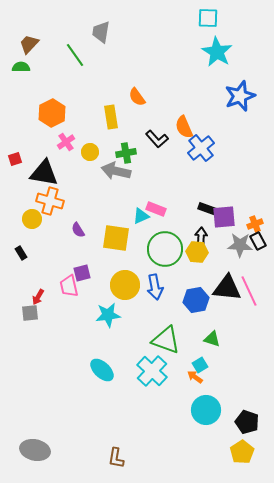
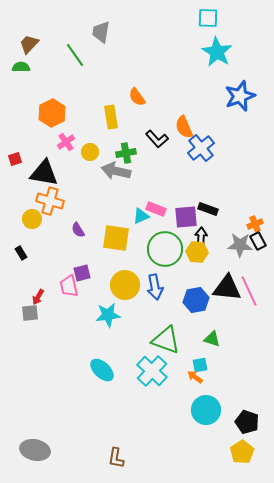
purple square at (224, 217): moved 38 px left
cyan square at (200, 365): rotated 21 degrees clockwise
